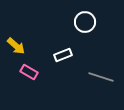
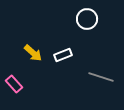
white circle: moved 2 px right, 3 px up
yellow arrow: moved 17 px right, 7 px down
pink rectangle: moved 15 px left, 12 px down; rotated 18 degrees clockwise
